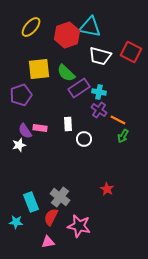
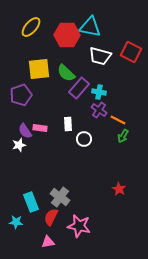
red hexagon: rotated 20 degrees clockwise
purple rectangle: rotated 15 degrees counterclockwise
red star: moved 12 px right
